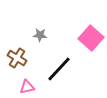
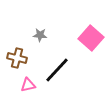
brown cross: rotated 18 degrees counterclockwise
black line: moved 2 px left, 1 px down
pink triangle: moved 1 px right, 2 px up
